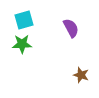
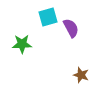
cyan square: moved 24 px right, 3 px up
